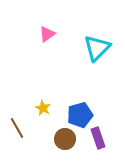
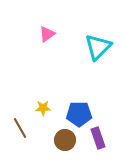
cyan triangle: moved 1 px right, 1 px up
yellow star: rotated 28 degrees counterclockwise
blue pentagon: moved 1 px left, 1 px up; rotated 15 degrees clockwise
brown line: moved 3 px right
brown circle: moved 1 px down
